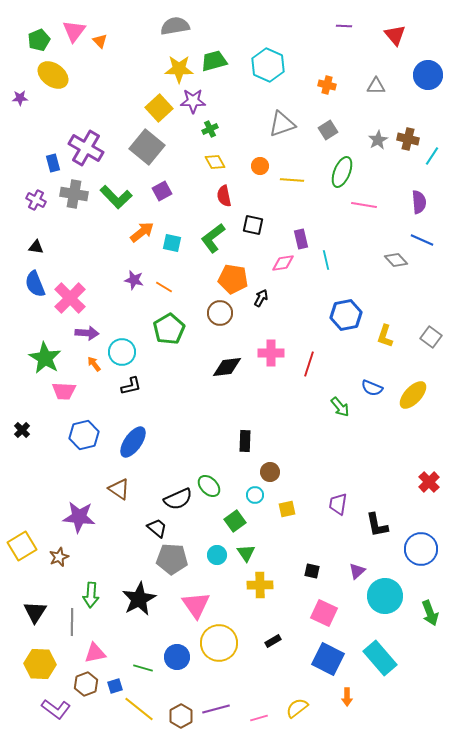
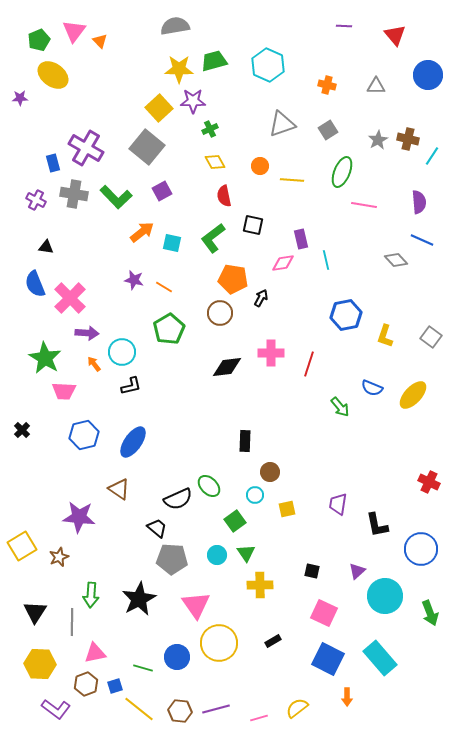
black triangle at (36, 247): moved 10 px right
red cross at (429, 482): rotated 20 degrees counterclockwise
brown hexagon at (181, 716): moved 1 px left, 5 px up; rotated 25 degrees counterclockwise
